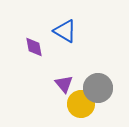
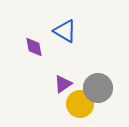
purple triangle: moved 1 px left; rotated 36 degrees clockwise
yellow circle: moved 1 px left
